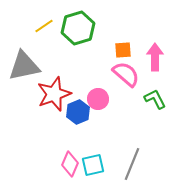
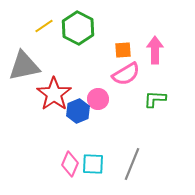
green hexagon: rotated 16 degrees counterclockwise
pink arrow: moved 7 px up
pink semicircle: rotated 108 degrees clockwise
red star: rotated 16 degrees counterclockwise
green L-shape: rotated 60 degrees counterclockwise
blue hexagon: moved 1 px up
cyan square: moved 1 px up; rotated 15 degrees clockwise
